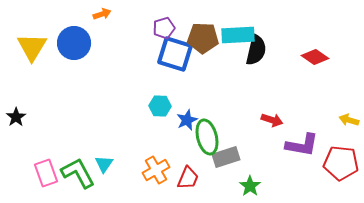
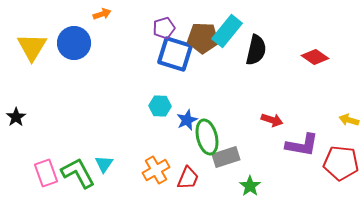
cyan rectangle: moved 11 px left, 4 px up; rotated 48 degrees counterclockwise
